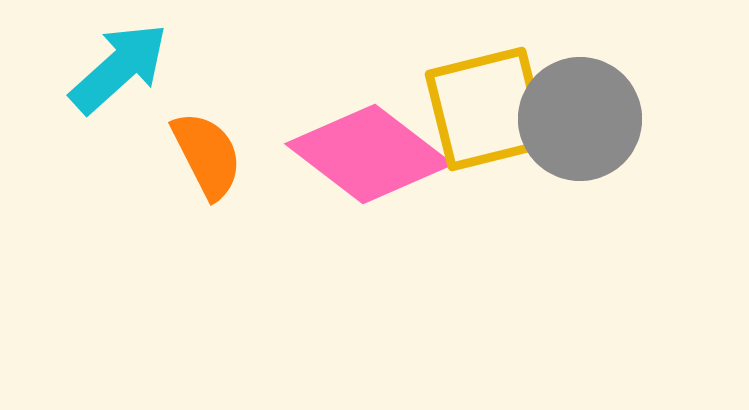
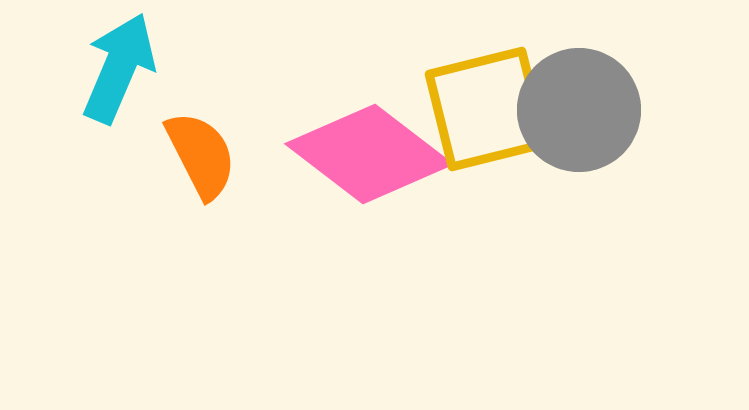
cyan arrow: rotated 25 degrees counterclockwise
gray circle: moved 1 px left, 9 px up
orange semicircle: moved 6 px left
